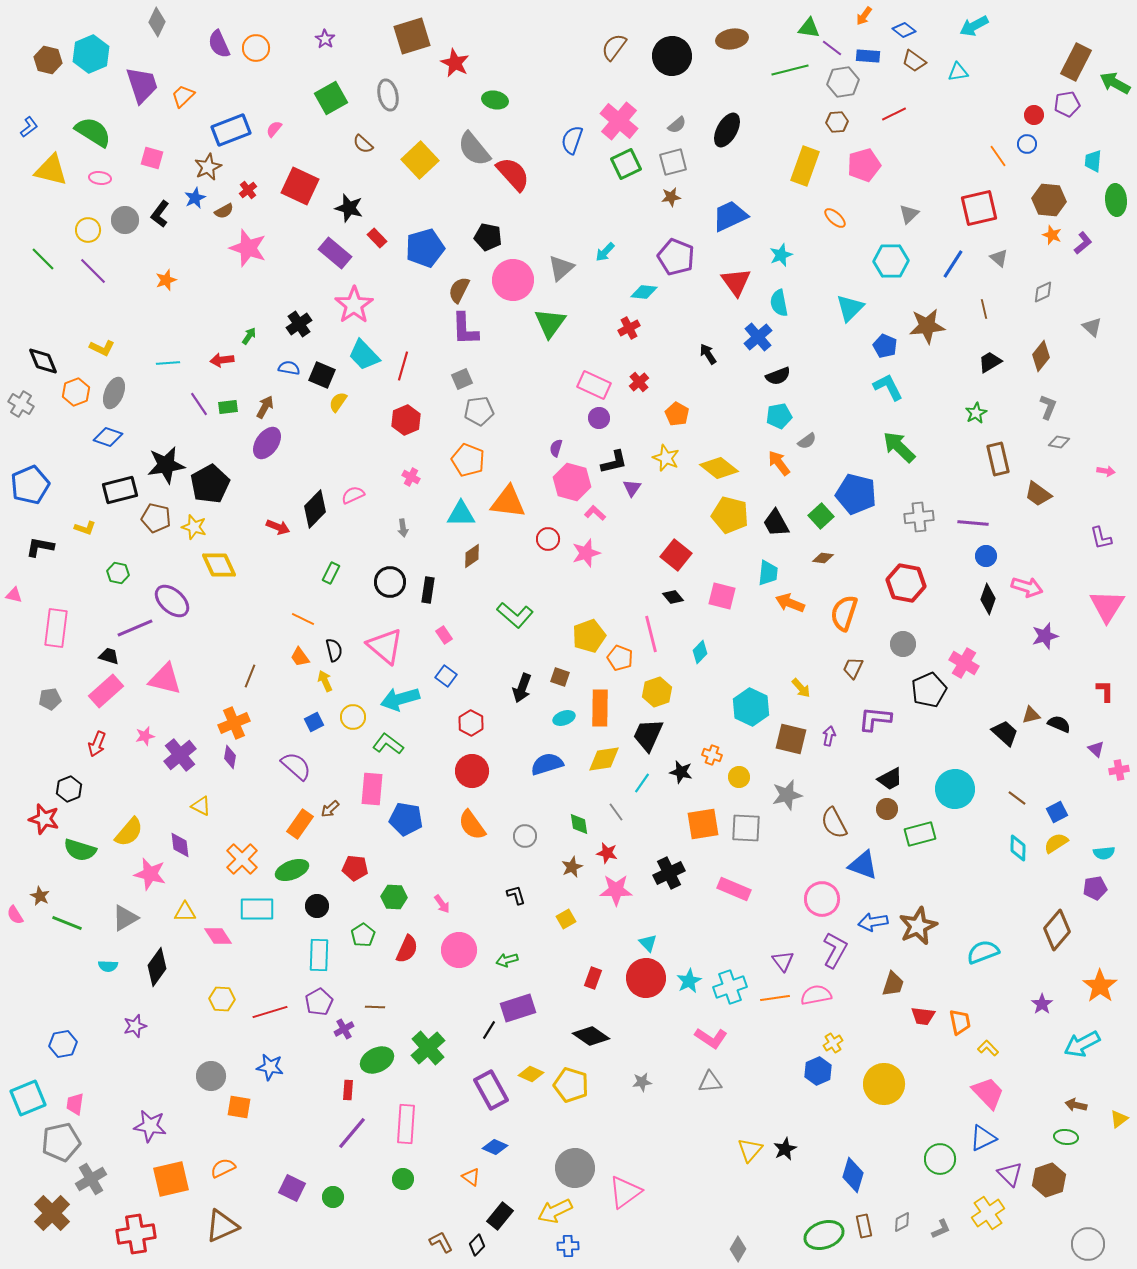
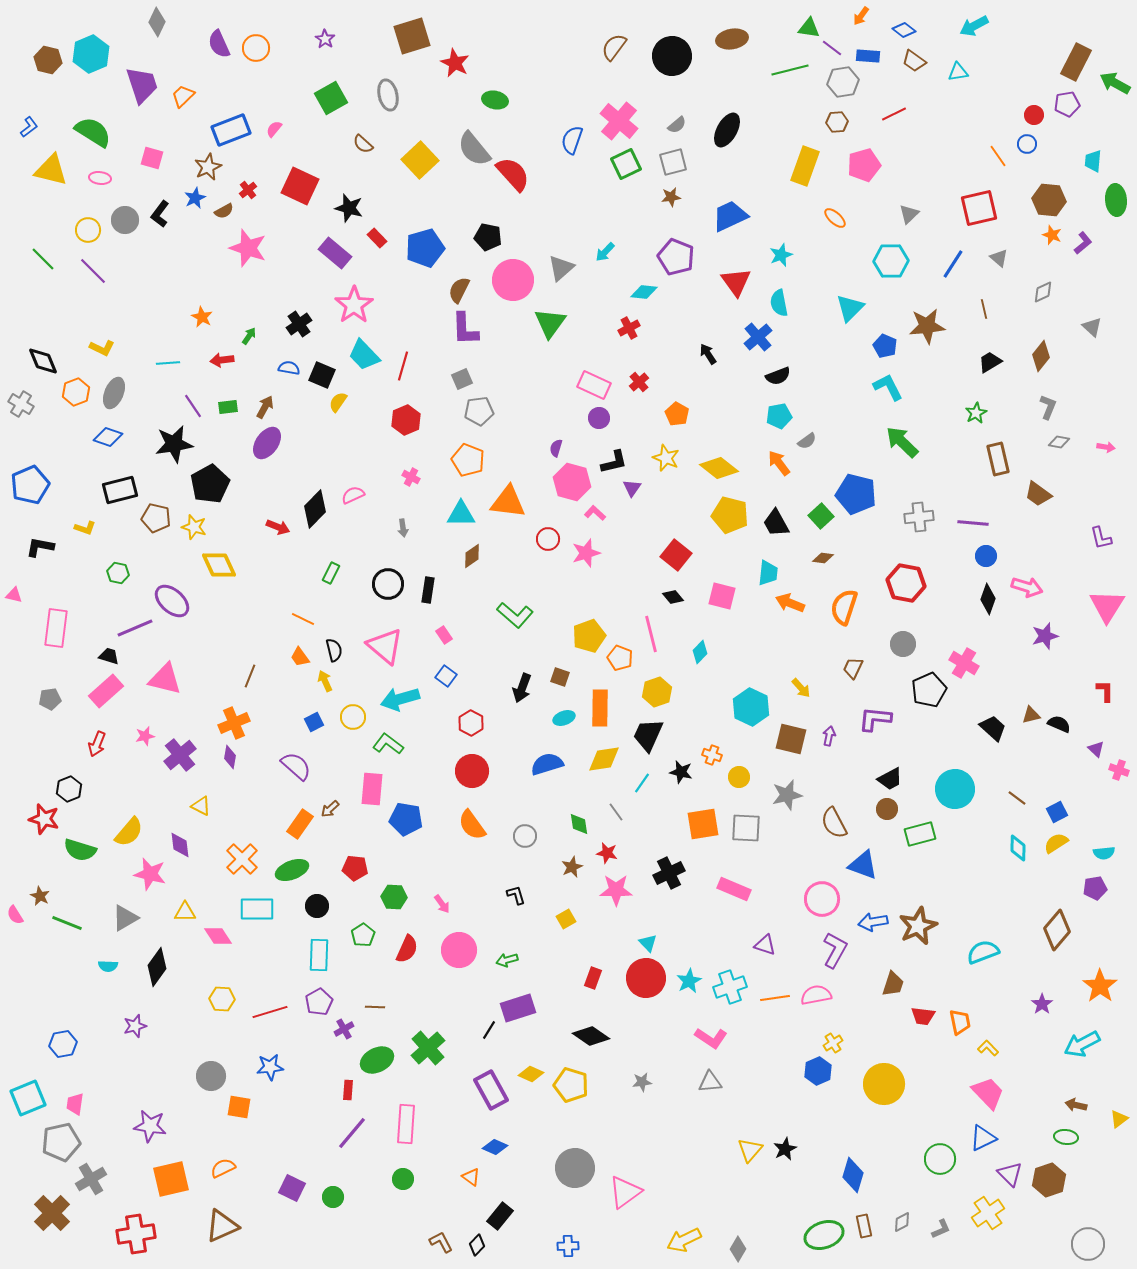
orange arrow at (864, 16): moved 3 px left
orange star at (166, 280): moved 36 px right, 37 px down; rotated 25 degrees counterclockwise
purple line at (199, 404): moved 6 px left, 2 px down
green arrow at (899, 447): moved 3 px right, 5 px up
black star at (166, 465): moved 8 px right, 21 px up
pink arrow at (1106, 471): moved 24 px up
black circle at (390, 582): moved 2 px left, 2 px down
orange semicircle at (844, 613): moved 6 px up
black trapezoid at (1005, 733): moved 12 px left, 5 px up
pink cross at (1119, 770): rotated 30 degrees clockwise
purple triangle at (783, 961): moved 18 px left, 16 px up; rotated 35 degrees counterclockwise
blue star at (270, 1067): rotated 16 degrees counterclockwise
yellow arrow at (555, 1211): moved 129 px right, 29 px down
